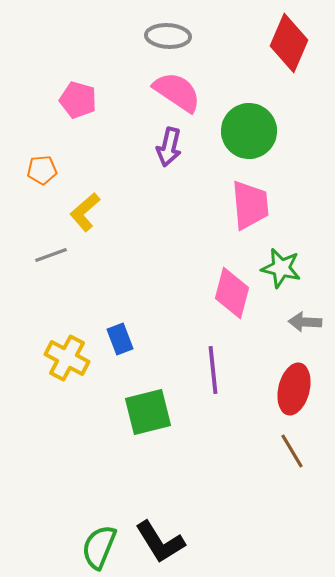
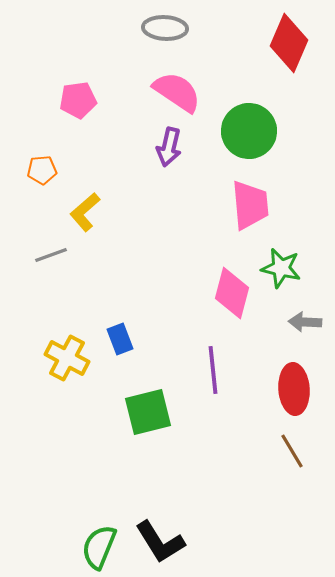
gray ellipse: moved 3 px left, 8 px up
pink pentagon: rotated 24 degrees counterclockwise
red ellipse: rotated 18 degrees counterclockwise
